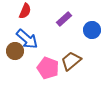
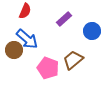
blue circle: moved 1 px down
brown circle: moved 1 px left, 1 px up
brown trapezoid: moved 2 px right, 1 px up
